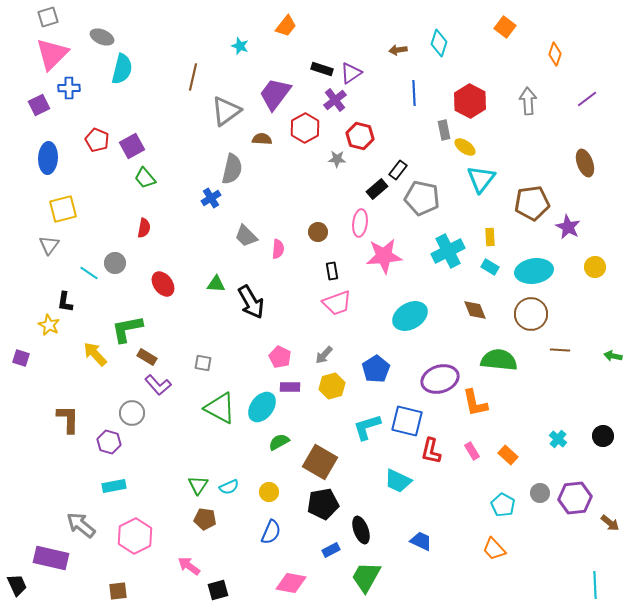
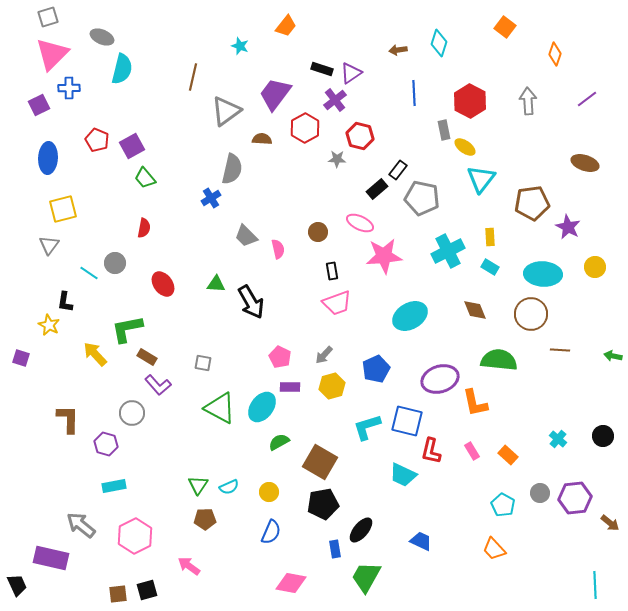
brown ellipse at (585, 163): rotated 52 degrees counterclockwise
pink ellipse at (360, 223): rotated 72 degrees counterclockwise
pink semicircle at (278, 249): rotated 18 degrees counterclockwise
cyan ellipse at (534, 271): moved 9 px right, 3 px down; rotated 12 degrees clockwise
blue pentagon at (376, 369): rotated 8 degrees clockwise
purple hexagon at (109, 442): moved 3 px left, 2 px down
cyan trapezoid at (398, 481): moved 5 px right, 6 px up
brown pentagon at (205, 519): rotated 10 degrees counterclockwise
black ellipse at (361, 530): rotated 60 degrees clockwise
blue rectangle at (331, 550): moved 4 px right, 1 px up; rotated 72 degrees counterclockwise
black square at (218, 590): moved 71 px left
brown square at (118, 591): moved 3 px down
